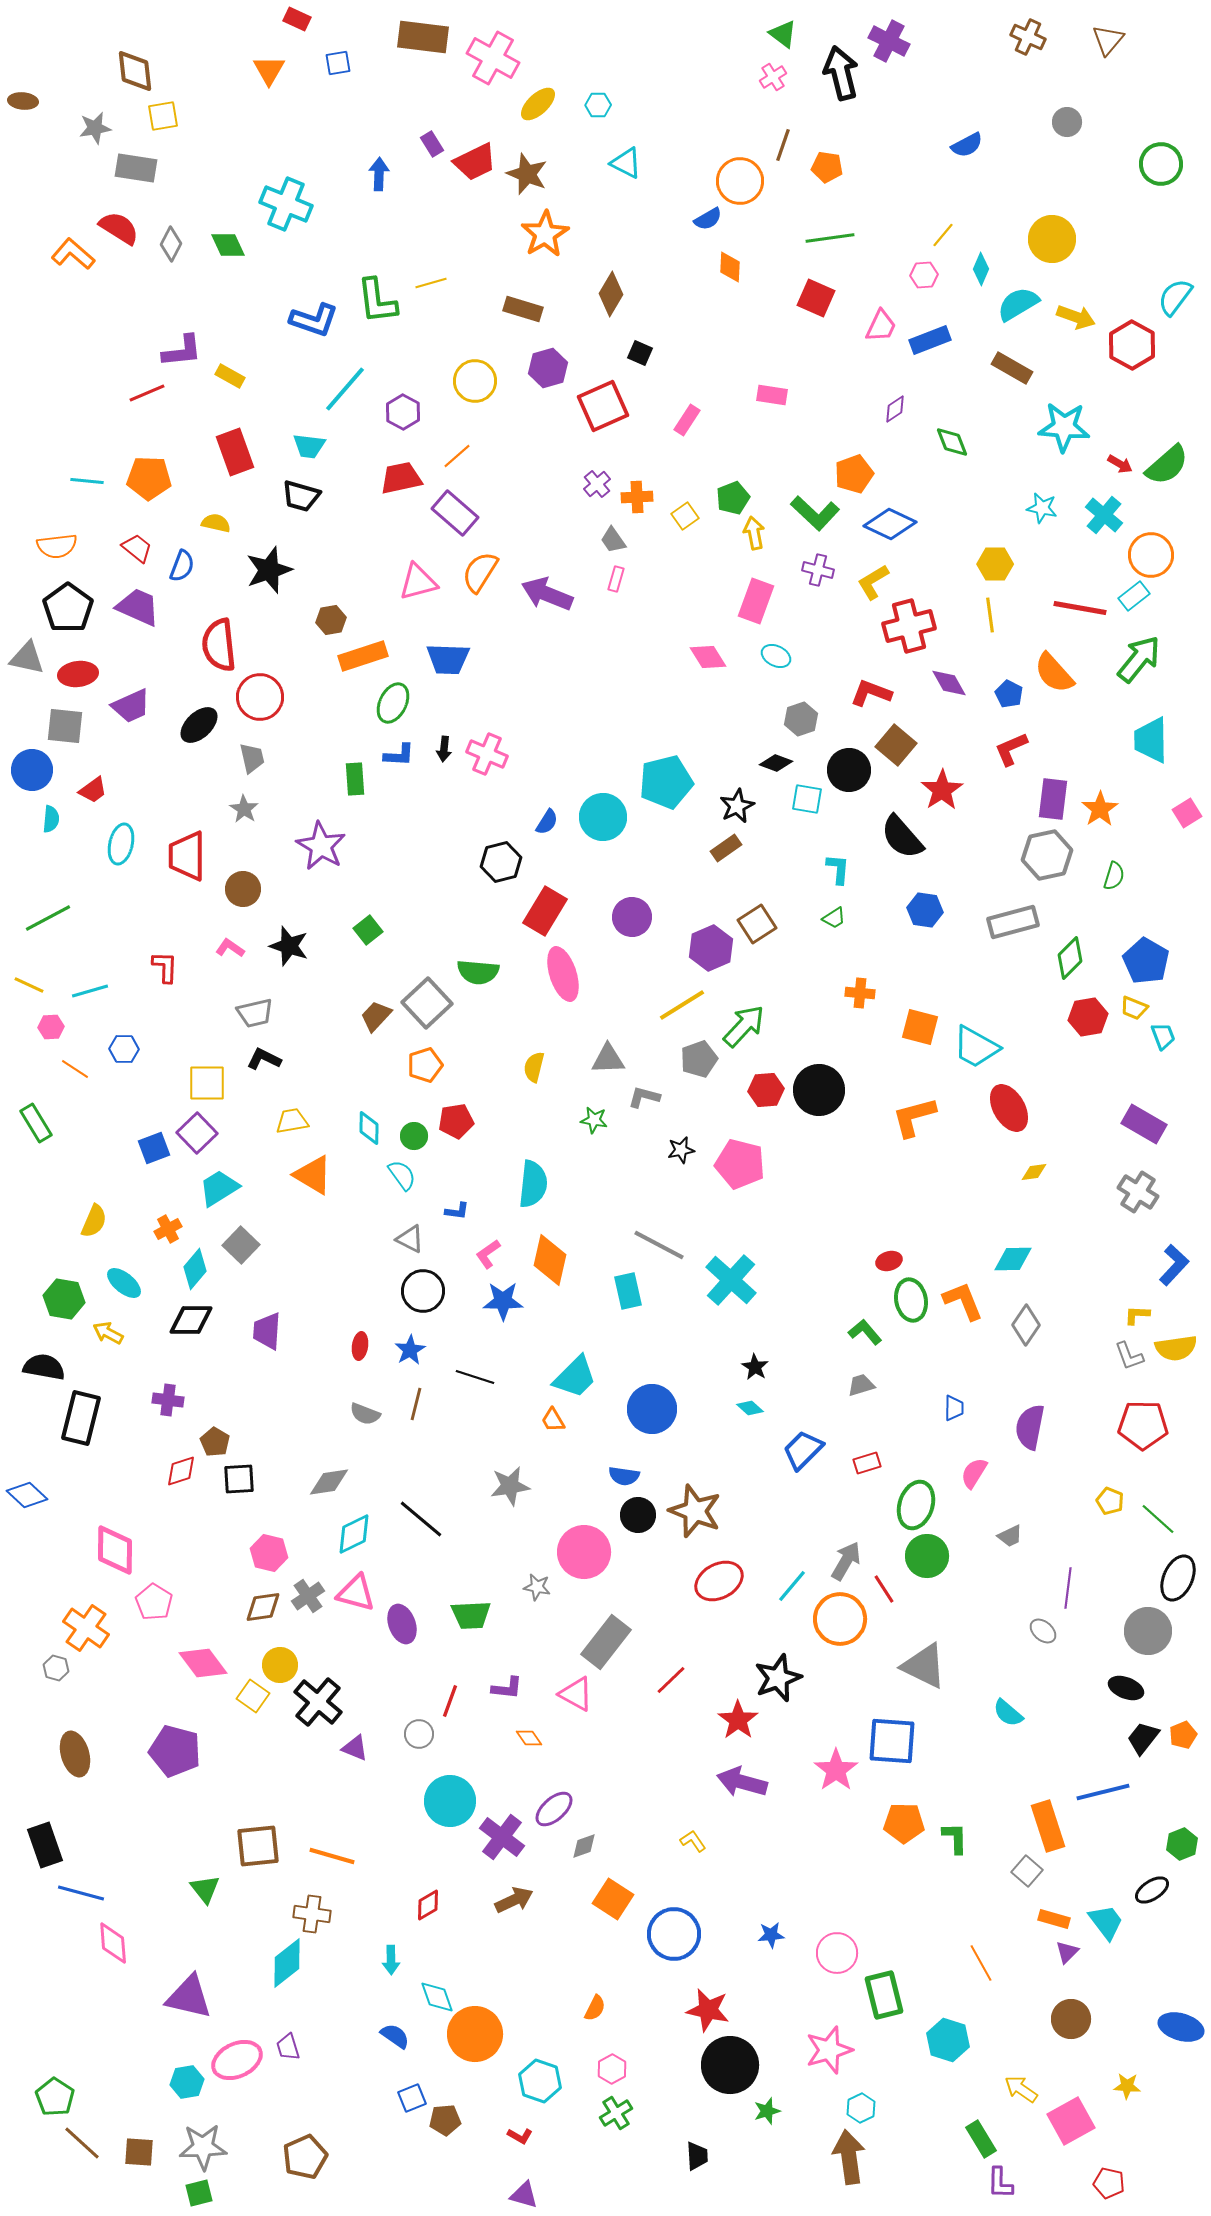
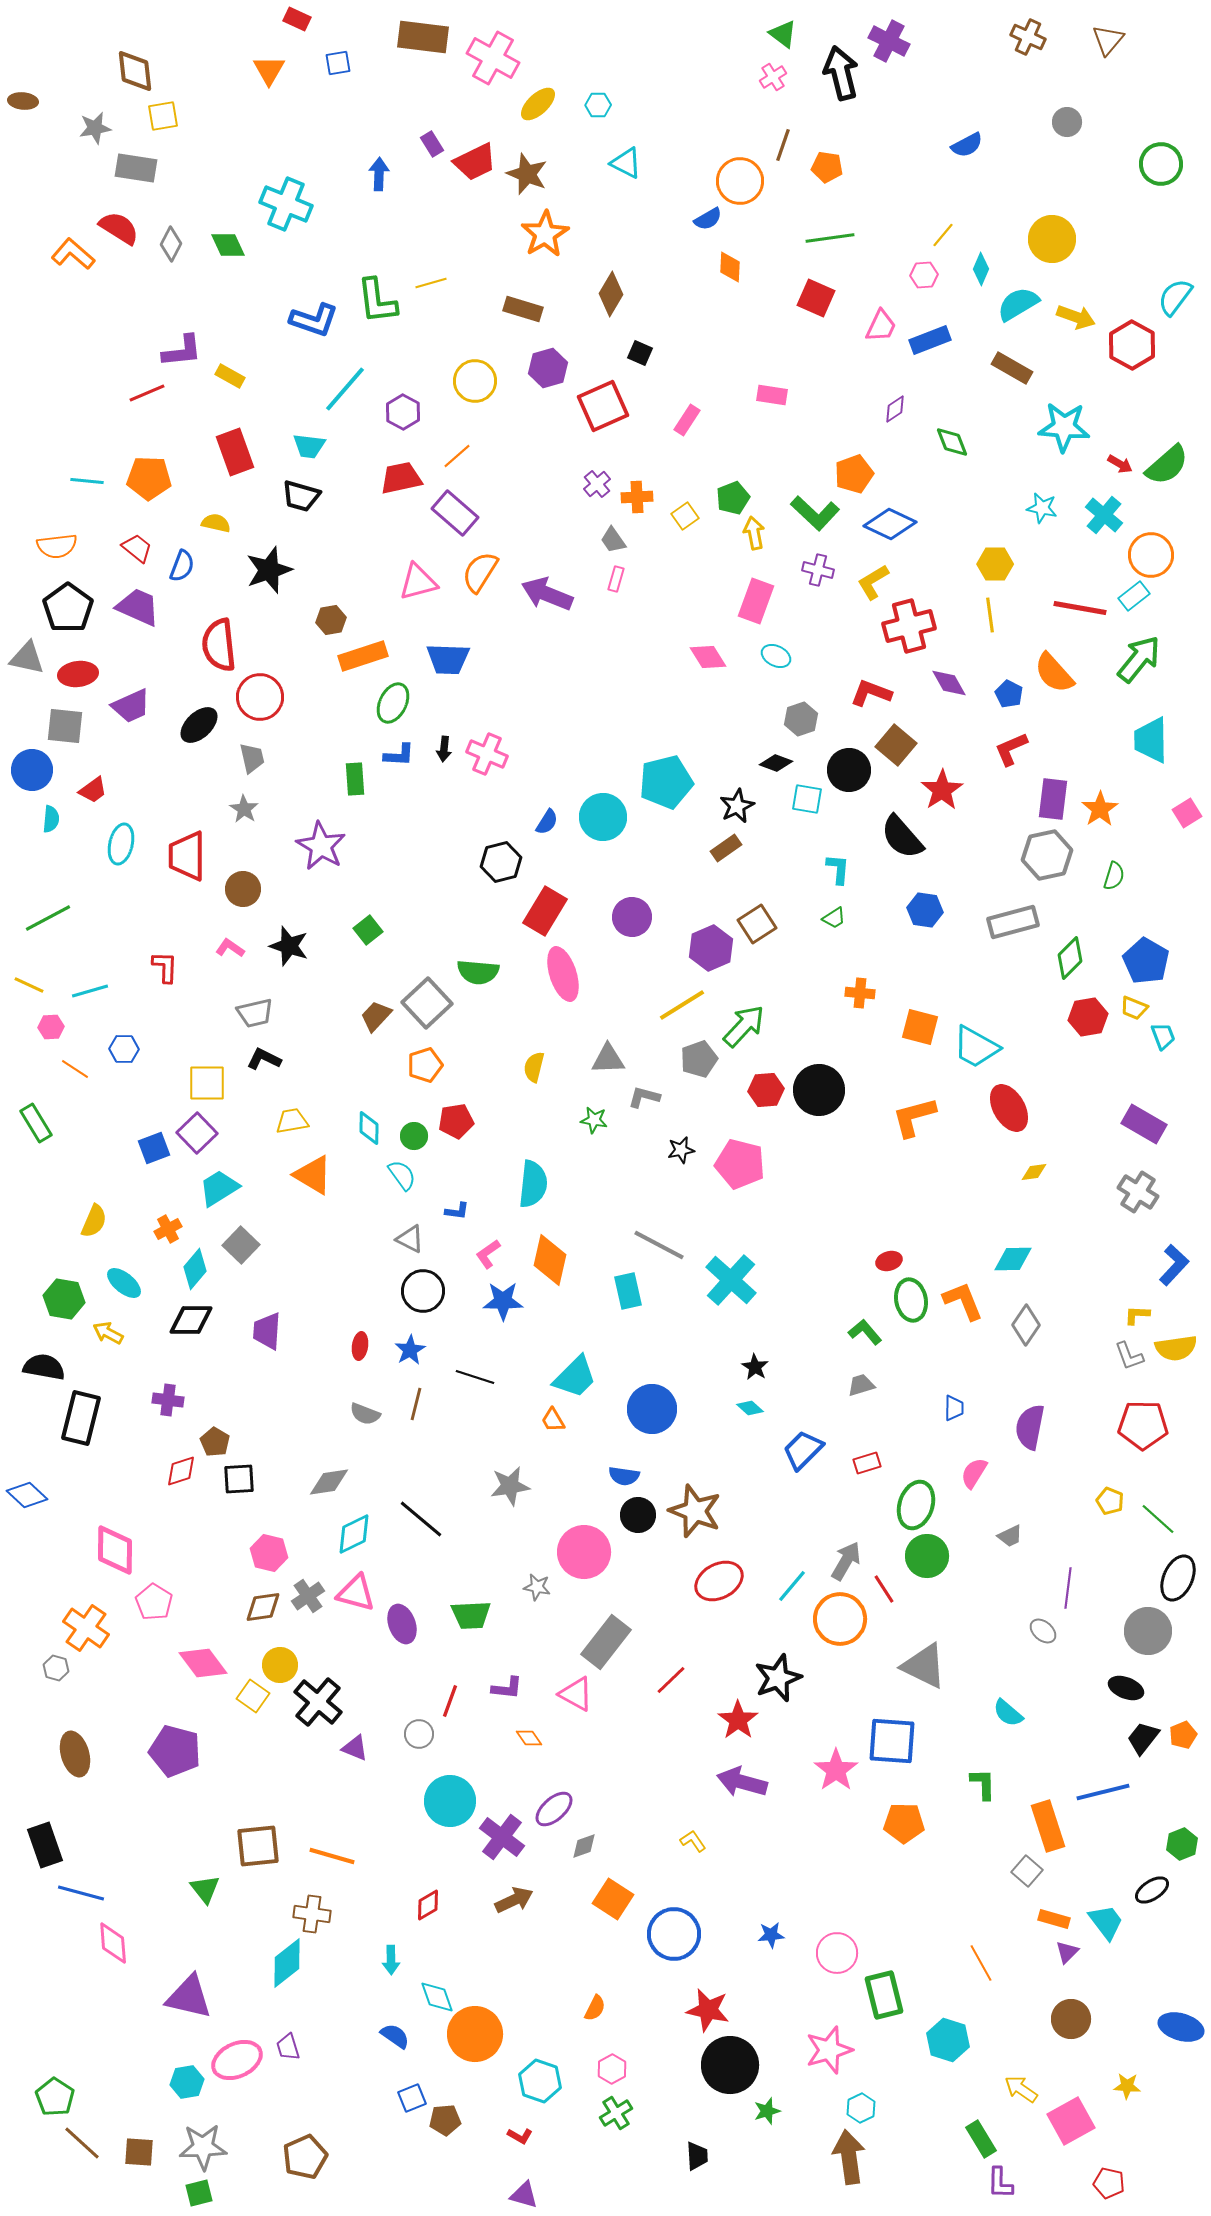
green L-shape at (955, 1838): moved 28 px right, 54 px up
